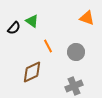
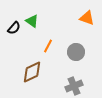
orange line: rotated 56 degrees clockwise
